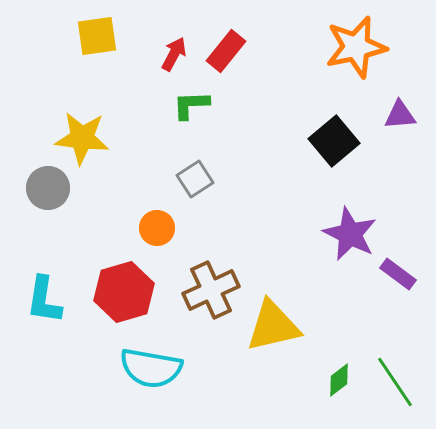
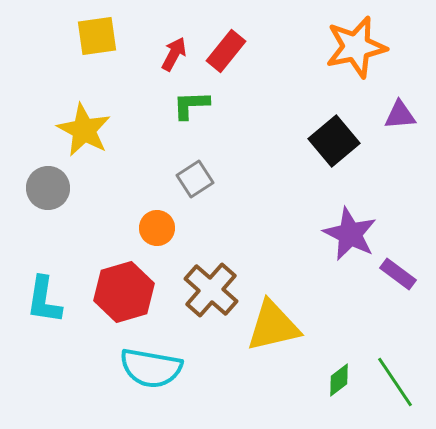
yellow star: moved 2 px right, 8 px up; rotated 22 degrees clockwise
brown cross: rotated 24 degrees counterclockwise
